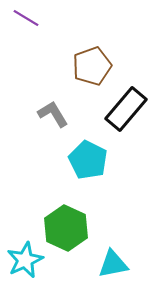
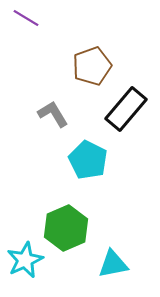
green hexagon: rotated 12 degrees clockwise
